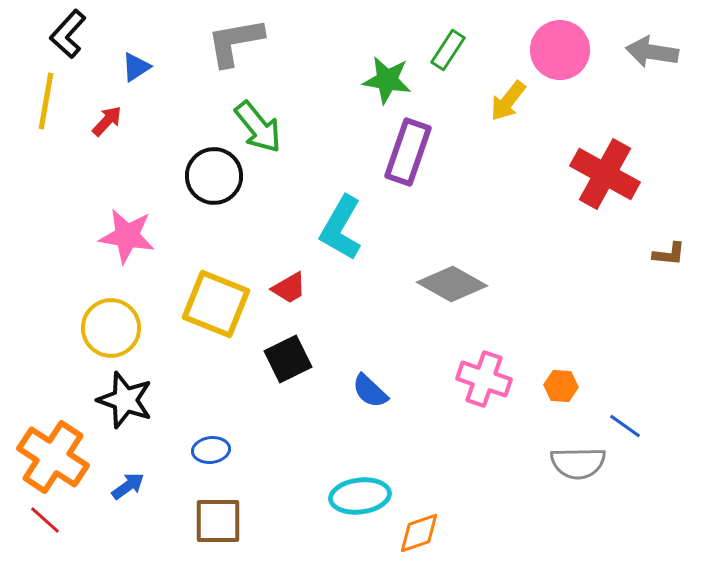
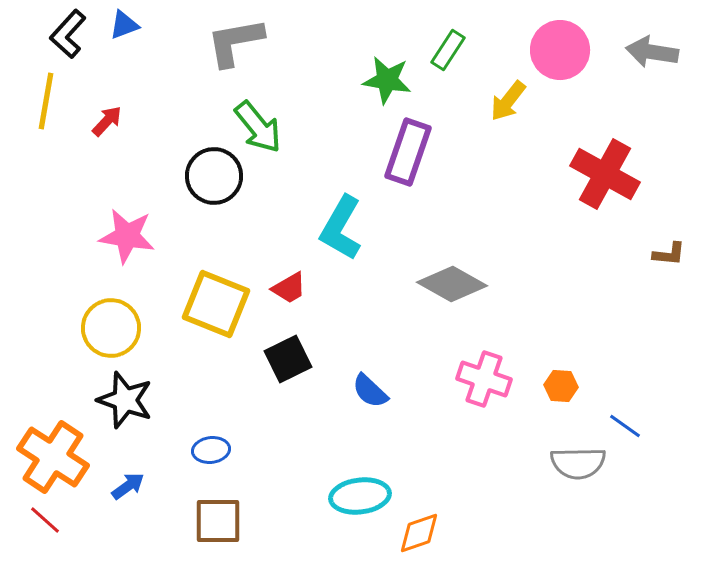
blue triangle: moved 12 px left, 42 px up; rotated 12 degrees clockwise
